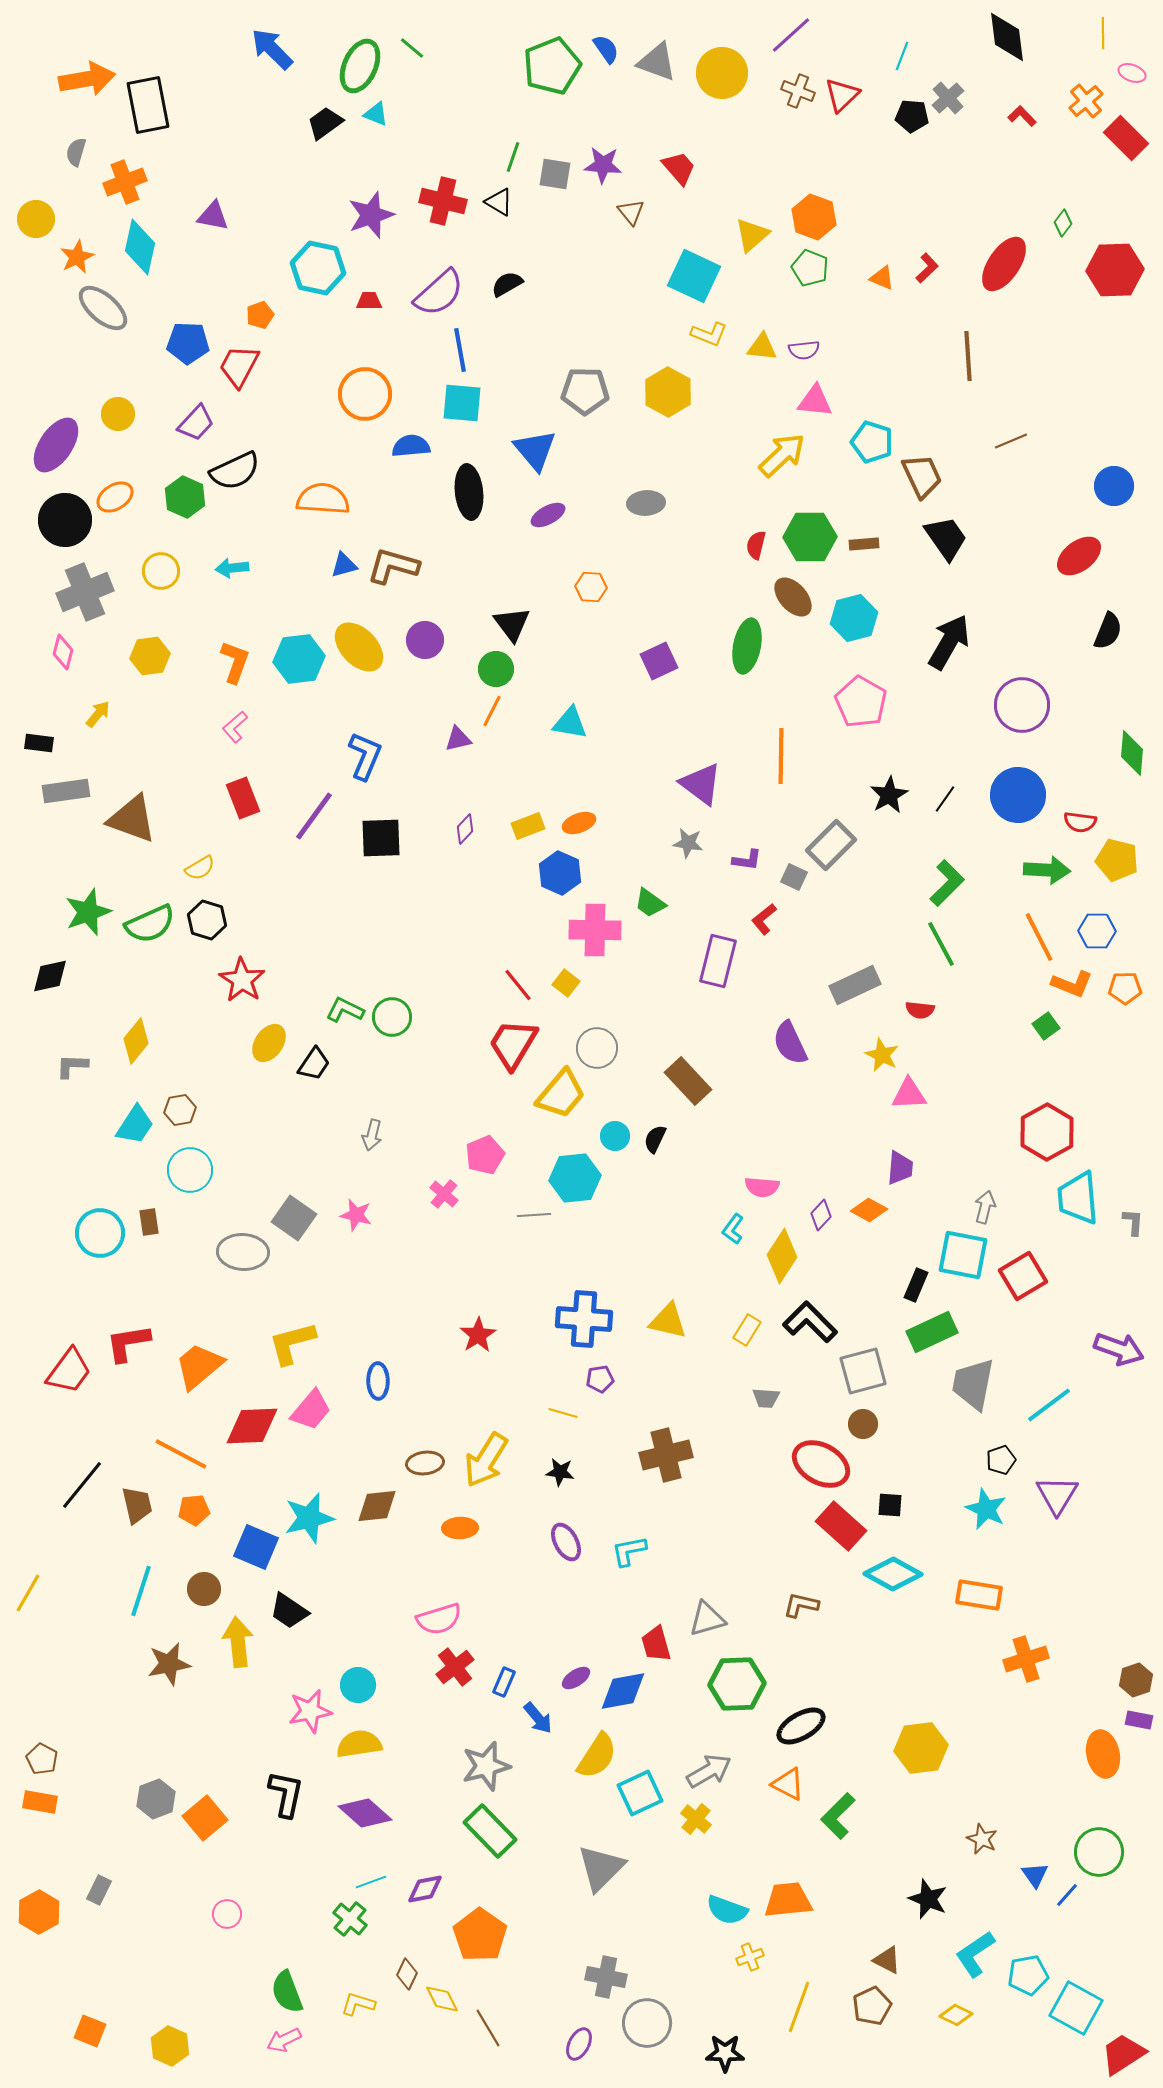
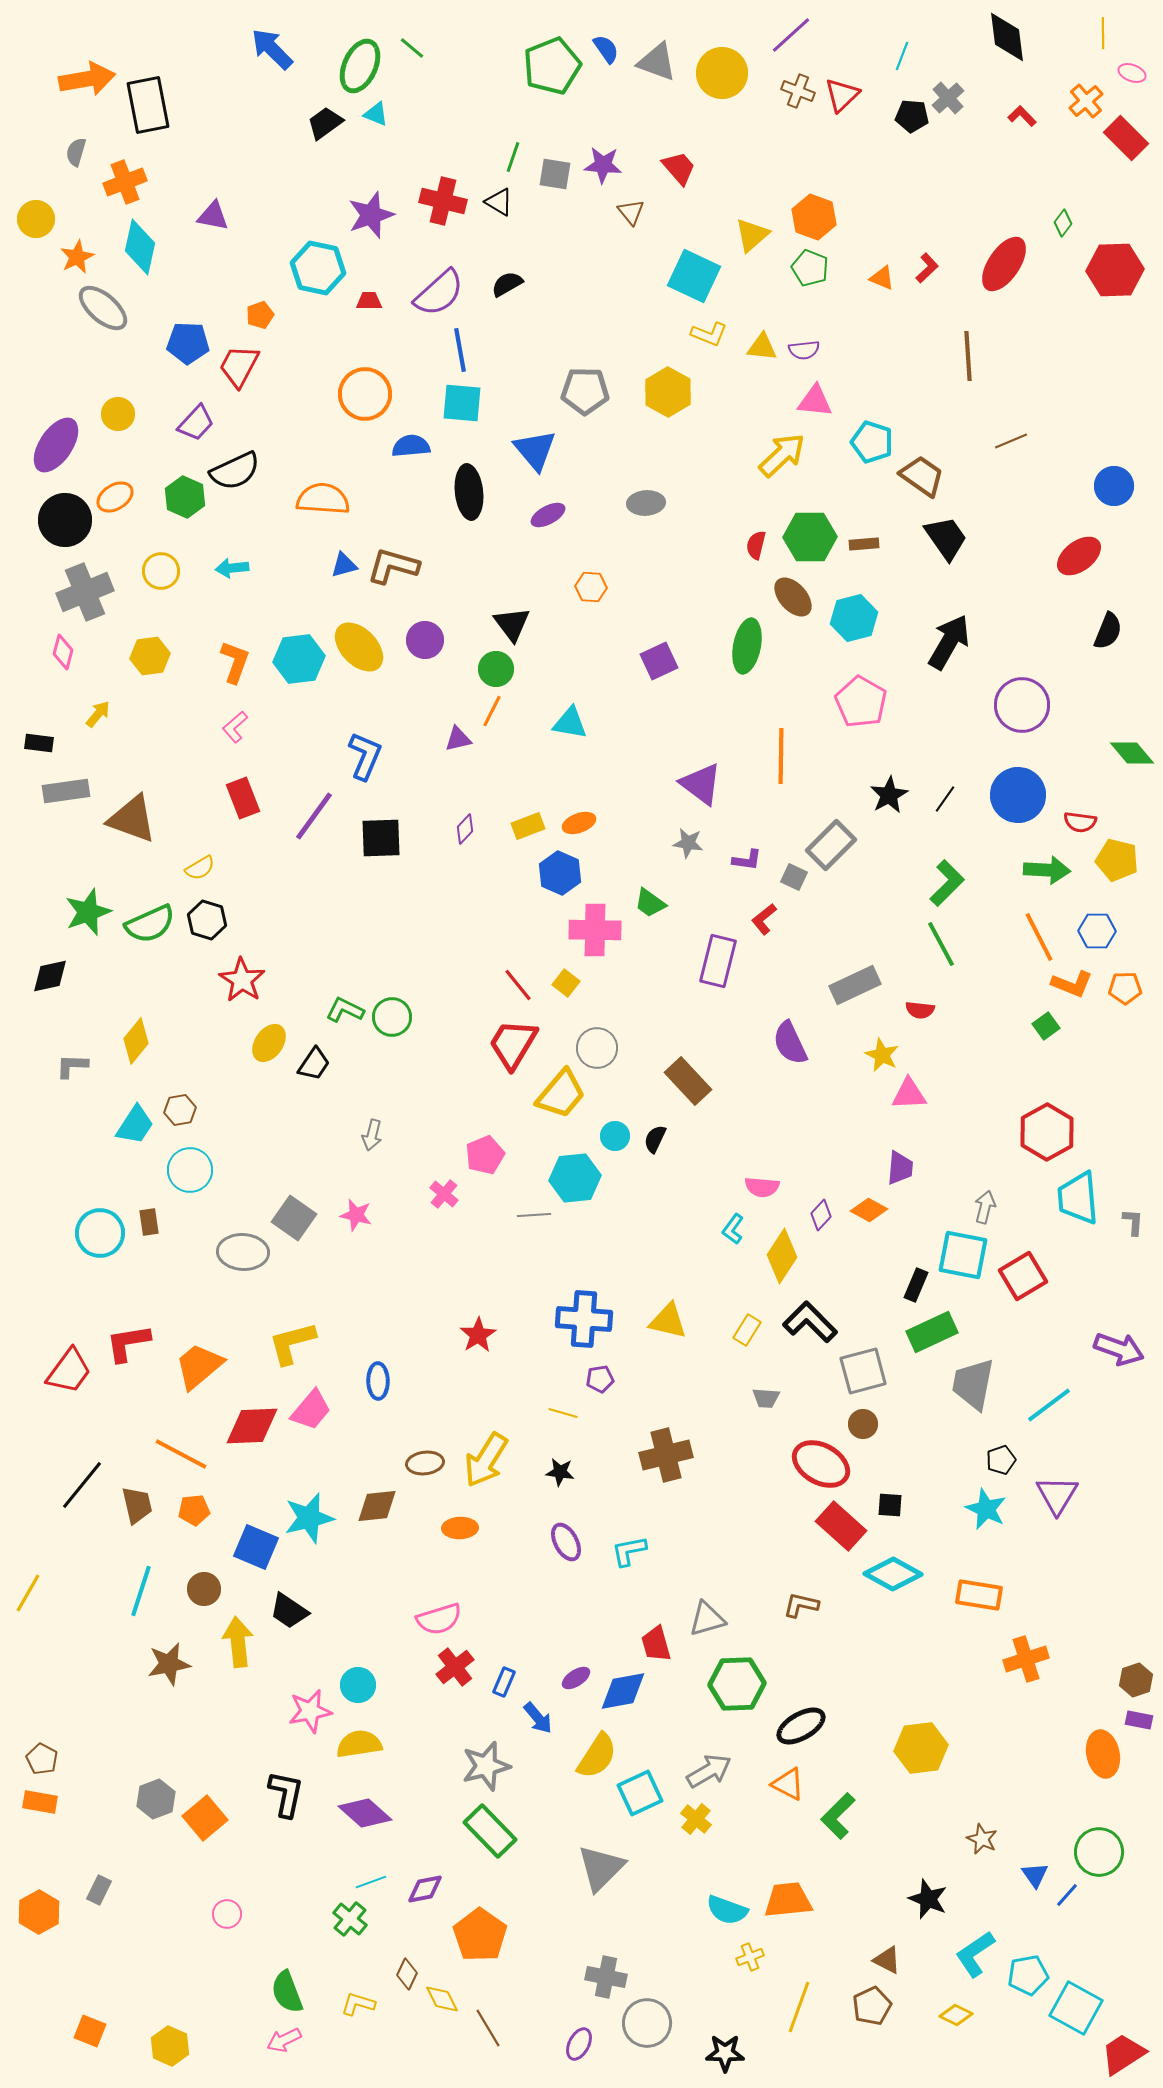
brown trapezoid at (922, 476): rotated 30 degrees counterclockwise
green diamond at (1132, 753): rotated 45 degrees counterclockwise
